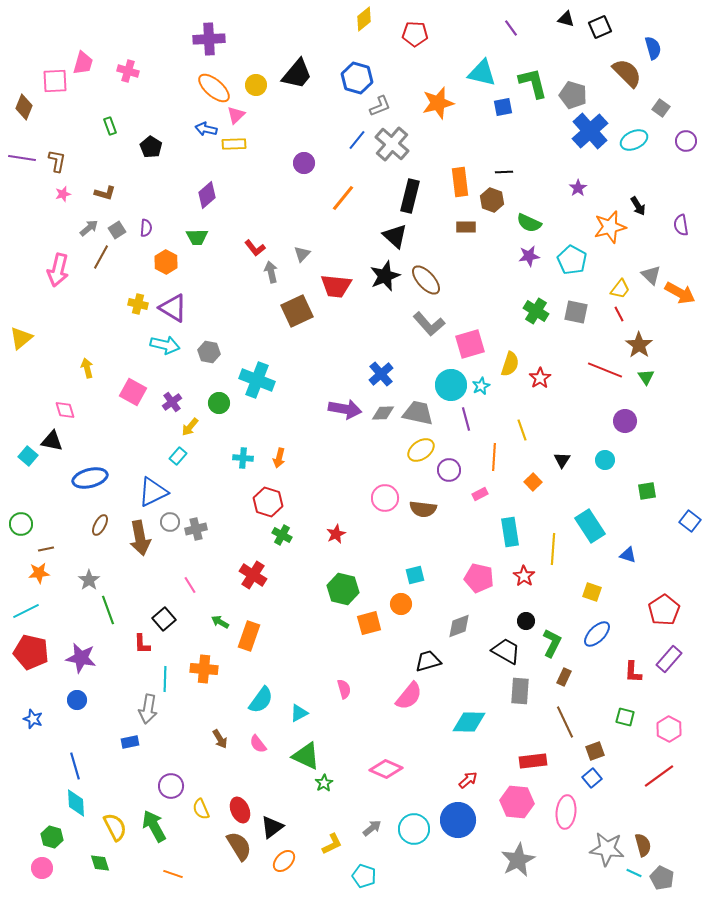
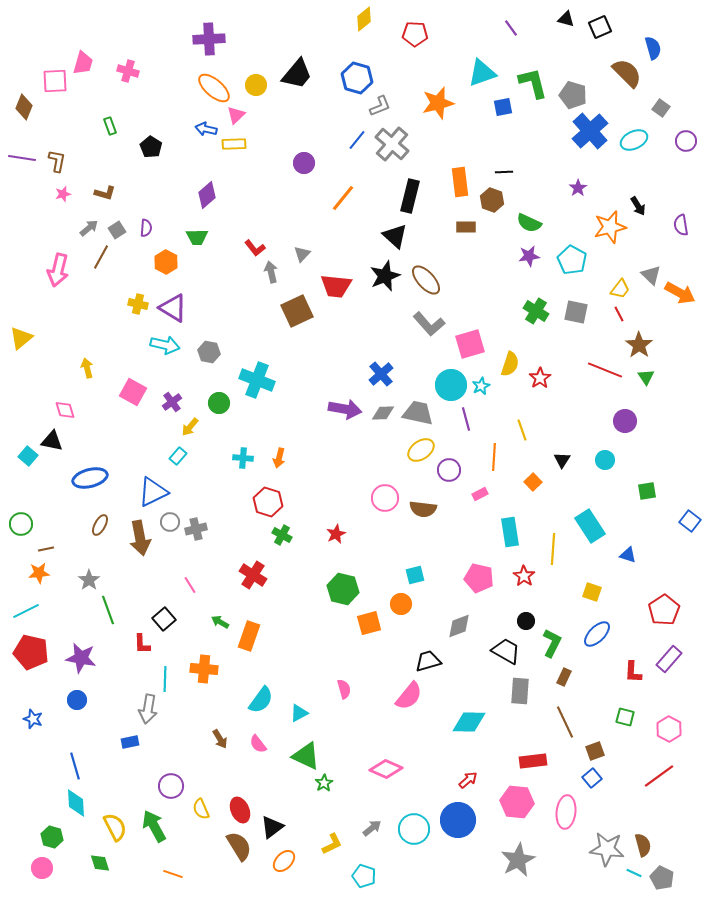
cyan triangle at (482, 73): rotated 32 degrees counterclockwise
